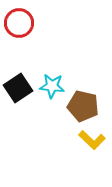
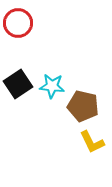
red circle: moved 1 px left
black square: moved 4 px up
yellow L-shape: moved 2 px down; rotated 20 degrees clockwise
